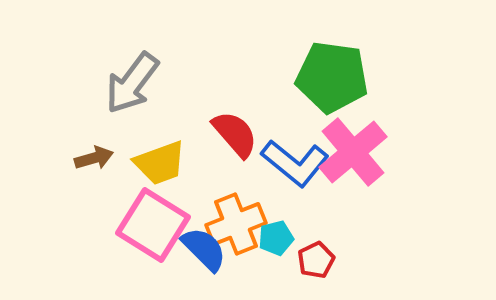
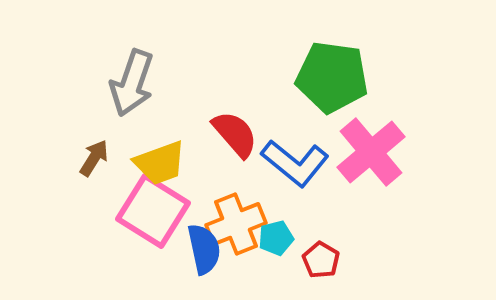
gray arrow: rotated 18 degrees counterclockwise
pink cross: moved 18 px right
brown arrow: rotated 42 degrees counterclockwise
pink square: moved 14 px up
blue semicircle: rotated 33 degrees clockwise
red pentagon: moved 5 px right; rotated 15 degrees counterclockwise
